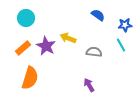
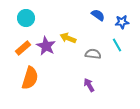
blue star: moved 3 px left, 3 px up
cyan line: moved 4 px left
gray semicircle: moved 1 px left, 2 px down
